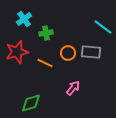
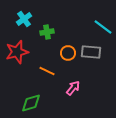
green cross: moved 1 px right, 1 px up
orange line: moved 2 px right, 8 px down
